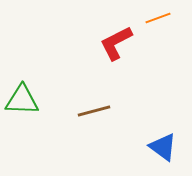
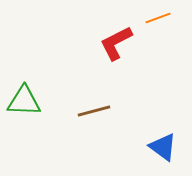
green triangle: moved 2 px right, 1 px down
